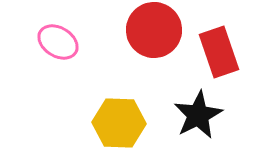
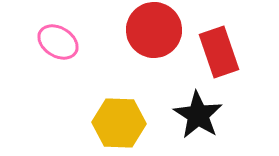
black star: rotated 12 degrees counterclockwise
